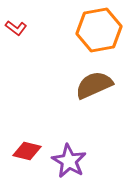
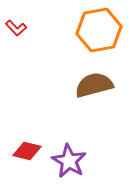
red L-shape: rotated 10 degrees clockwise
brown semicircle: rotated 9 degrees clockwise
